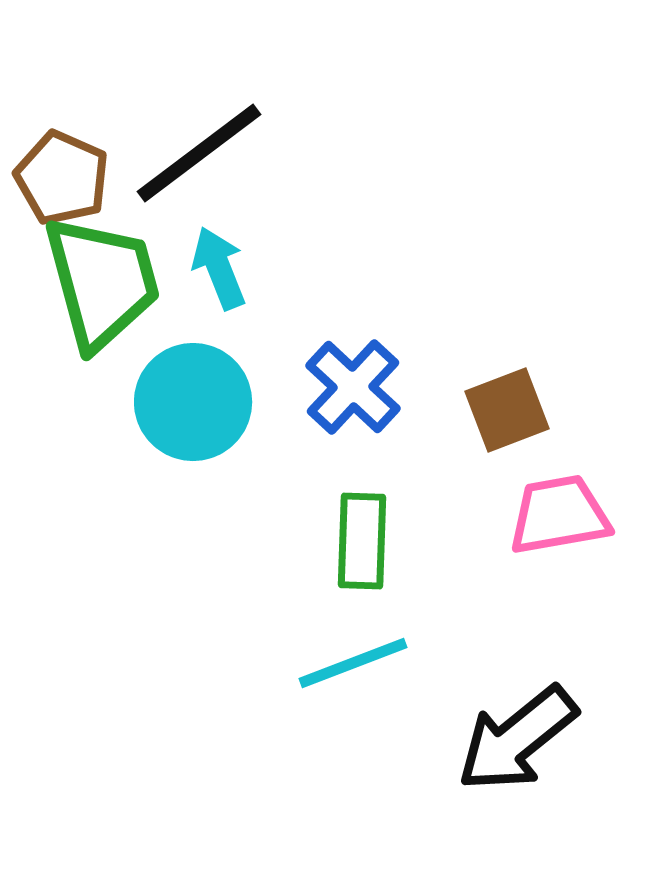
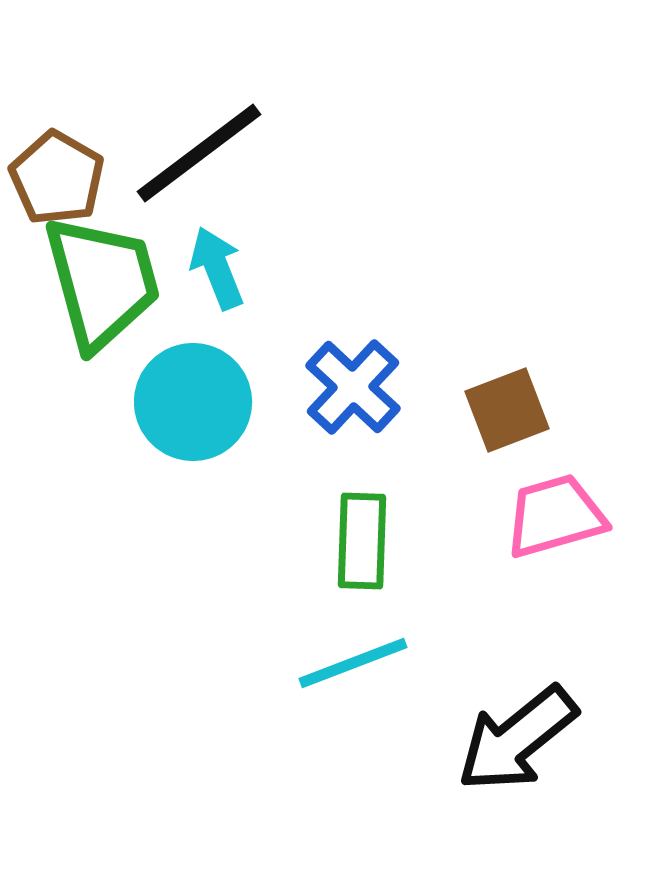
brown pentagon: moved 5 px left; rotated 6 degrees clockwise
cyan arrow: moved 2 px left
pink trapezoid: moved 4 px left, 1 px down; rotated 6 degrees counterclockwise
